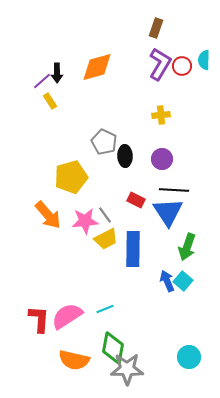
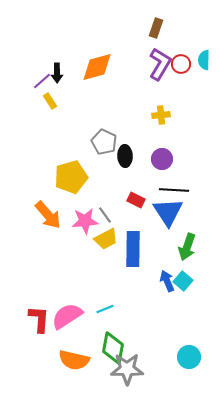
red circle: moved 1 px left, 2 px up
